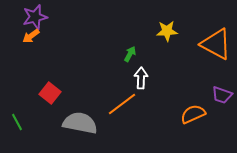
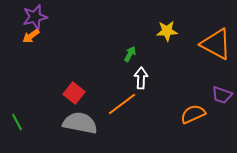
red square: moved 24 px right
